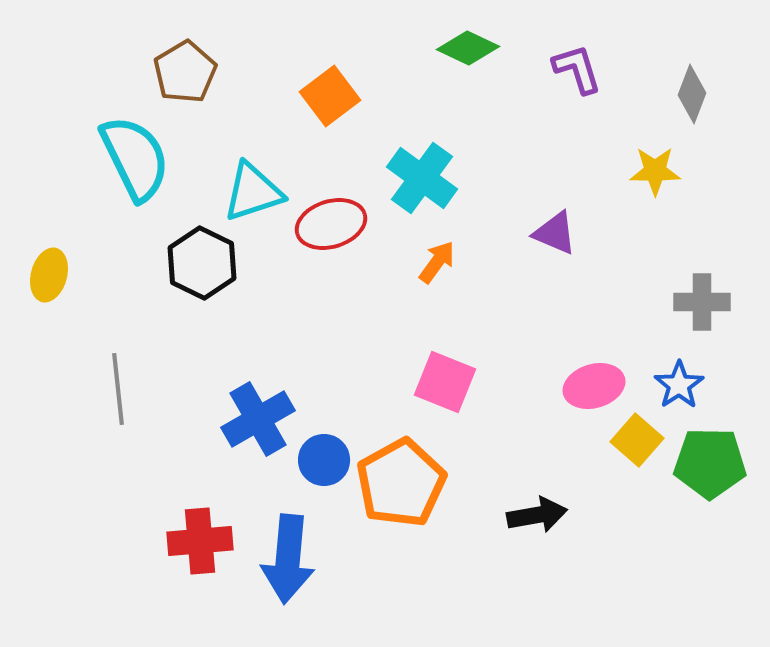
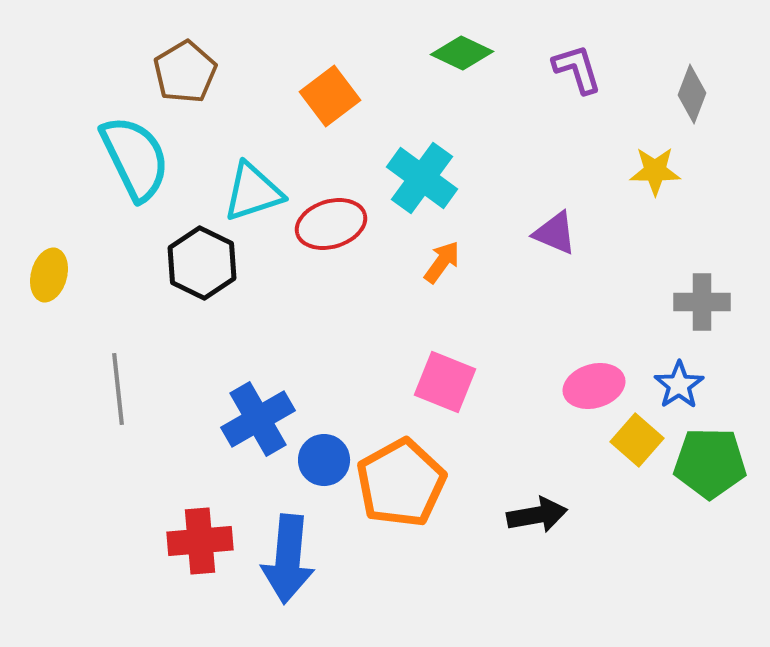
green diamond: moved 6 px left, 5 px down
orange arrow: moved 5 px right
